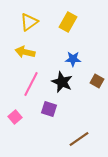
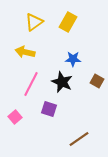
yellow triangle: moved 5 px right
